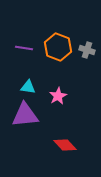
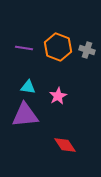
red diamond: rotated 10 degrees clockwise
